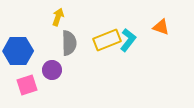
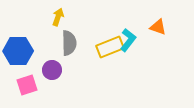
orange triangle: moved 3 px left
yellow rectangle: moved 3 px right, 7 px down
